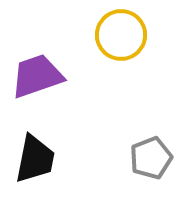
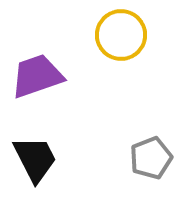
black trapezoid: rotated 38 degrees counterclockwise
